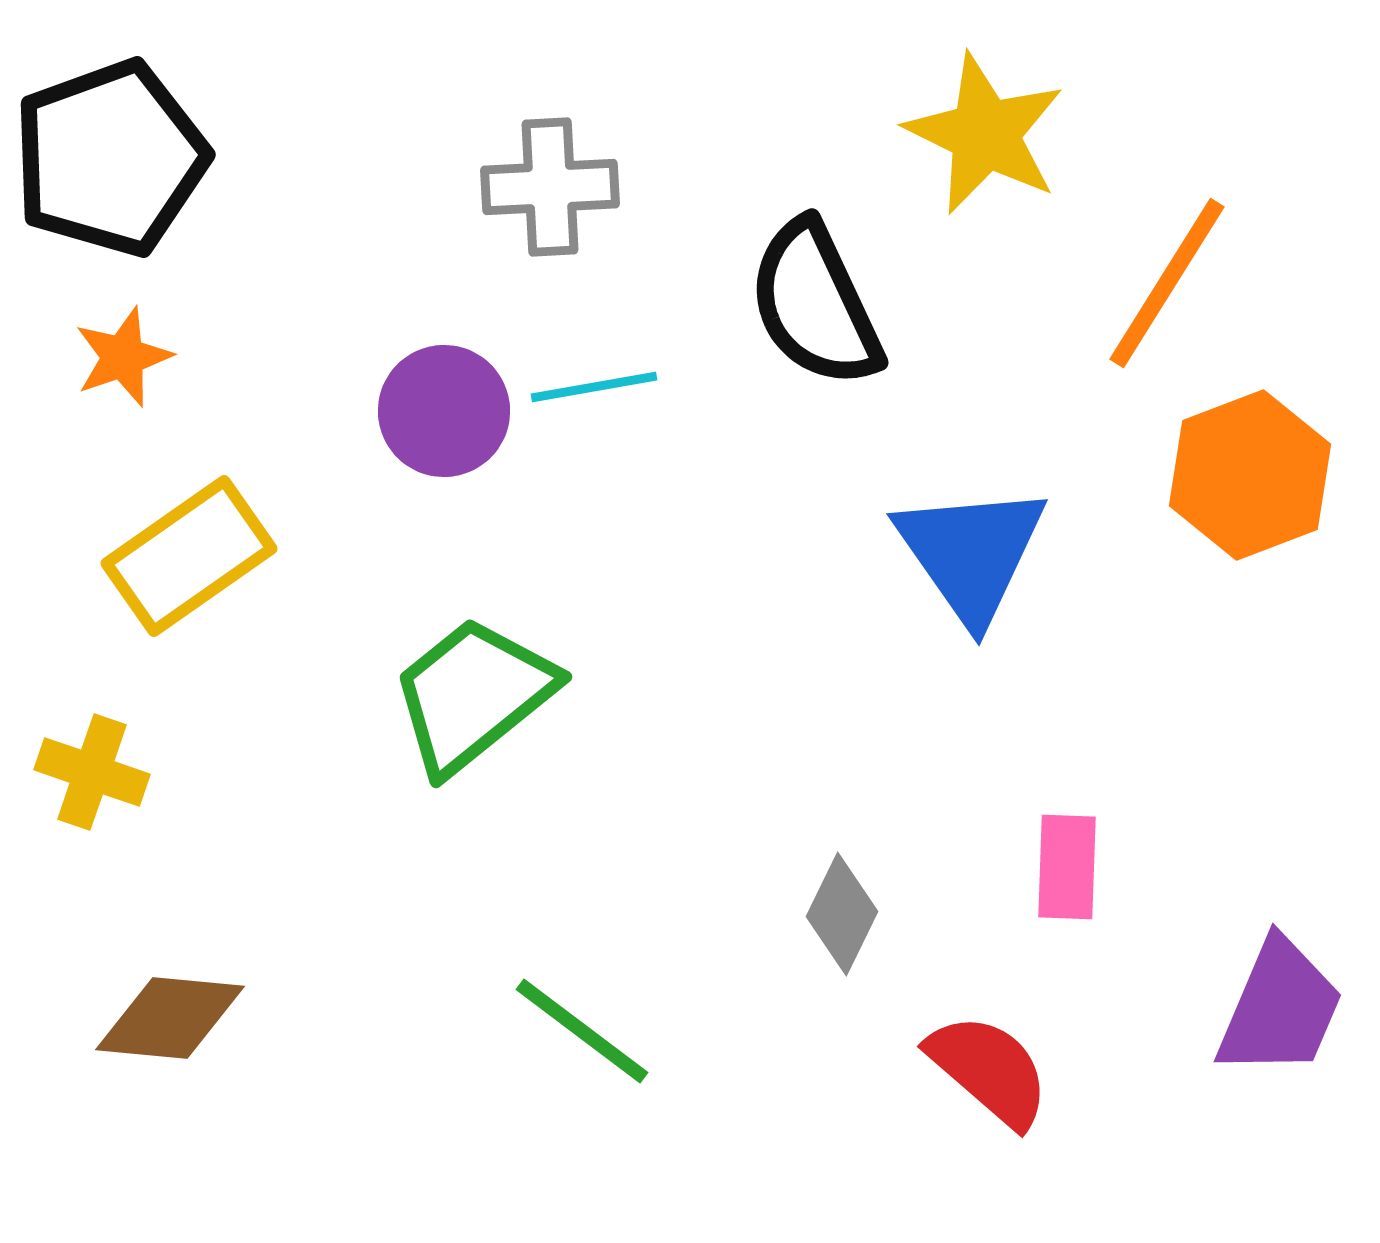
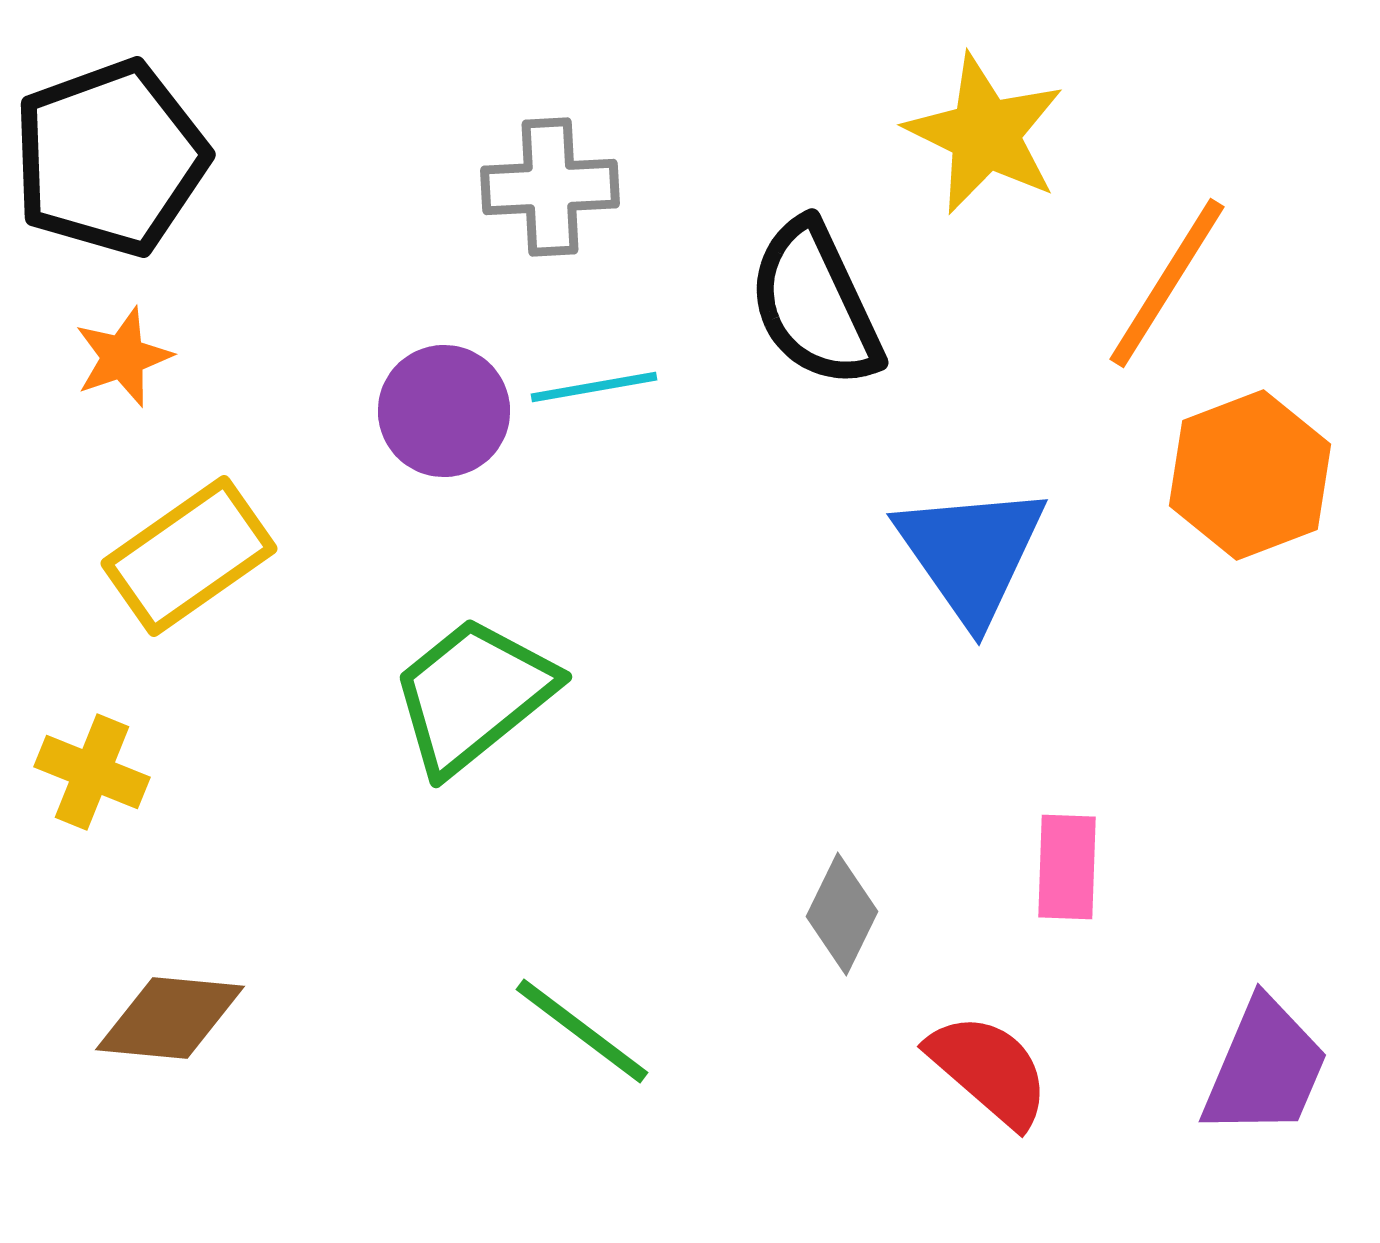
yellow cross: rotated 3 degrees clockwise
purple trapezoid: moved 15 px left, 60 px down
